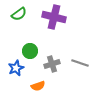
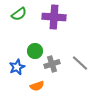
purple cross: rotated 10 degrees counterclockwise
green circle: moved 5 px right
gray line: rotated 24 degrees clockwise
blue star: moved 1 px right, 1 px up
orange semicircle: moved 1 px left
